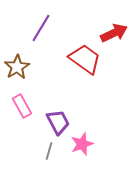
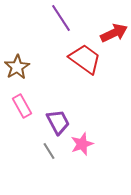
purple line: moved 20 px right, 10 px up; rotated 64 degrees counterclockwise
gray line: rotated 48 degrees counterclockwise
